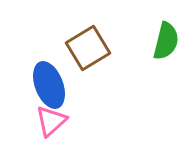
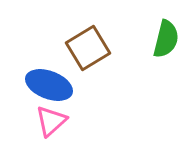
green semicircle: moved 2 px up
blue ellipse: rotated 48 degrees counterclockwise
